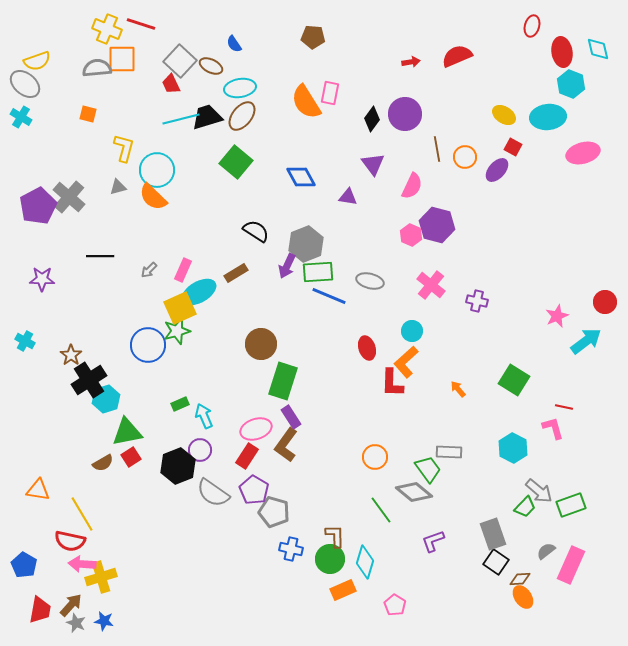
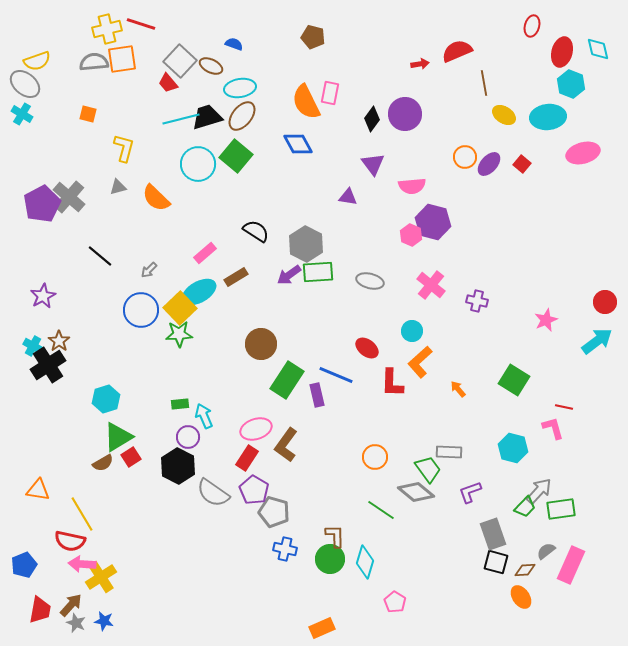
yellow cross at (107, 29): rotated 36 degrees counterclockwise
brown pentagon at (313, 37): rotated 10 degrees clockwise
blue semicircle at (234, 44): rotated 144 degrees clockwise
red ellipse at (562, 52): rotated 24 degrees clockwise
red semicircle at (457, 56): moved 5 px up
orange square at (122, 59): rotated 8 degrees counterclockwise
red arrow at (411, 62): moved 9 px right, 2 px down
gray semicircle at (97, 68): moved 3 px left, 6 px up
red trapezoid at (171, 84): moved 3 px left, 1 px up; rotated 15 degrees counterclockwise
orange semicircle at (306, 102): rotated 6 degrees clockwise
cyan cross at (21, 117): moved 1 px right, 3 px up
red square at (513, 147): moved 9 px right, 17 px down; rotated 12 degrees clockwise
brown line at (437, 149): moved 47 px right, 66 px up
green square at (236, 162): moved 6 px up
cyan circle at (157, 170): moved 41 px right, 6 px up
purple ellipse at (497, 170): moved 8 px left, 6 px up
blue diamond at (301, 177): moved 3 px left, 33 px up
pink semicircle at (412, 186): rotated 60 degrees clockwise
orange semicircle at (153, 197): moved 3 px right, 1 px down
purple pentagon at (38, 206): moved 4 px right, 2 px up
purple hexagon at (437, 225): moved 4 px left, 3 px up
gray hexagon at (306, 244): rotated 12 degrees counterclockwise
black line at (100, 256): rotated 40 degrees clockwise
purple arrow at (287, 266): moved 2 px right, 9 px down; rotated 30 degrees clockwise
pink rectangle at (183, 270): moved 22 px right, 17 px up; rotated 25 degrees clockwise
brown rectangle at (236, 273): moved 4 px down
purple star at (42, 279): moved 1 px right, 17 px down; rotated 30 degrees counterclockwise
blue line at (329, 296): moved 7 px right, 79 px down
yellow square at (180, 308): rotated 20 degrees counterclockwise
pink star at (557, 316): moved 11 px left, 4 px down
green star at (177, 331): moved 2 px right, 3 px down; rotated 12 degrees clockwise
cyan cross at (25, 341): moved 8 px right, 5 px down
cyan arrow at (586, 341): moved 11 px right
blue circle at (148, 345): moved 7 px left, 35 px up
red ellipse at (367, 348): rotated 35 degrees counterclockwise
brown star at (71, 355): moved 12 px left, 14 px up
orange L-shape at (406, 362): moved 14 px right
black cross at (89, 380): moved 41 px left, 15 px up
green rectangle at (283, 381): moved 4 px right, 1 px up; rotated 15 degrees clockwise
green rectangle at (180, 404): rotated 18 degrees clockwise
purple rectangle at (291, 417): moved 26 px right, 22 px up; rotated 20 degrees clockwise
green triangle at (127, 432): moved 9 px left, 5 px down; rotated 20 degrees counterclockwise
cyan hexagon at (513, 448): rotated 12 degrees counterclockwise
purple circle at (200, 450): moved 12 px left, 13 px up
red rectangle at (247, 456): moved 2 px down
black hexagon at (178, 466): rotated 12 degrees counterclockwise
gray arrow at (539, 491): rotated 88 degrees counterclockwise
gray diamond at (414, 492): moved 2 px right
green rectangle at (571, 505): moved 10 px left, 4 px down; rotated 12 degrees clockwise
green line at (381, 510): rotated 20 degrees counterclockwise
purple L-shape at (433, 541): moved 37 px right, 49 px up
blue cross at (291, 549): moved 6 px left
black square at (496, 562): rotated 20 degrees counterclockwise
blue pentagon at (24, 565): rotated 20 degrees clockwise
yellow cross at (101, 577): rotated 16 degrees counterclockwise
brown diamond at (520, 579): moved 5 px right, 9 px up
orange rectangle at (343, 590): moved 21 px left, 38 px down
orange ellipse at (523, 597): moved 2 px left
pink pentagon at (395, 605): moved 3 px up
